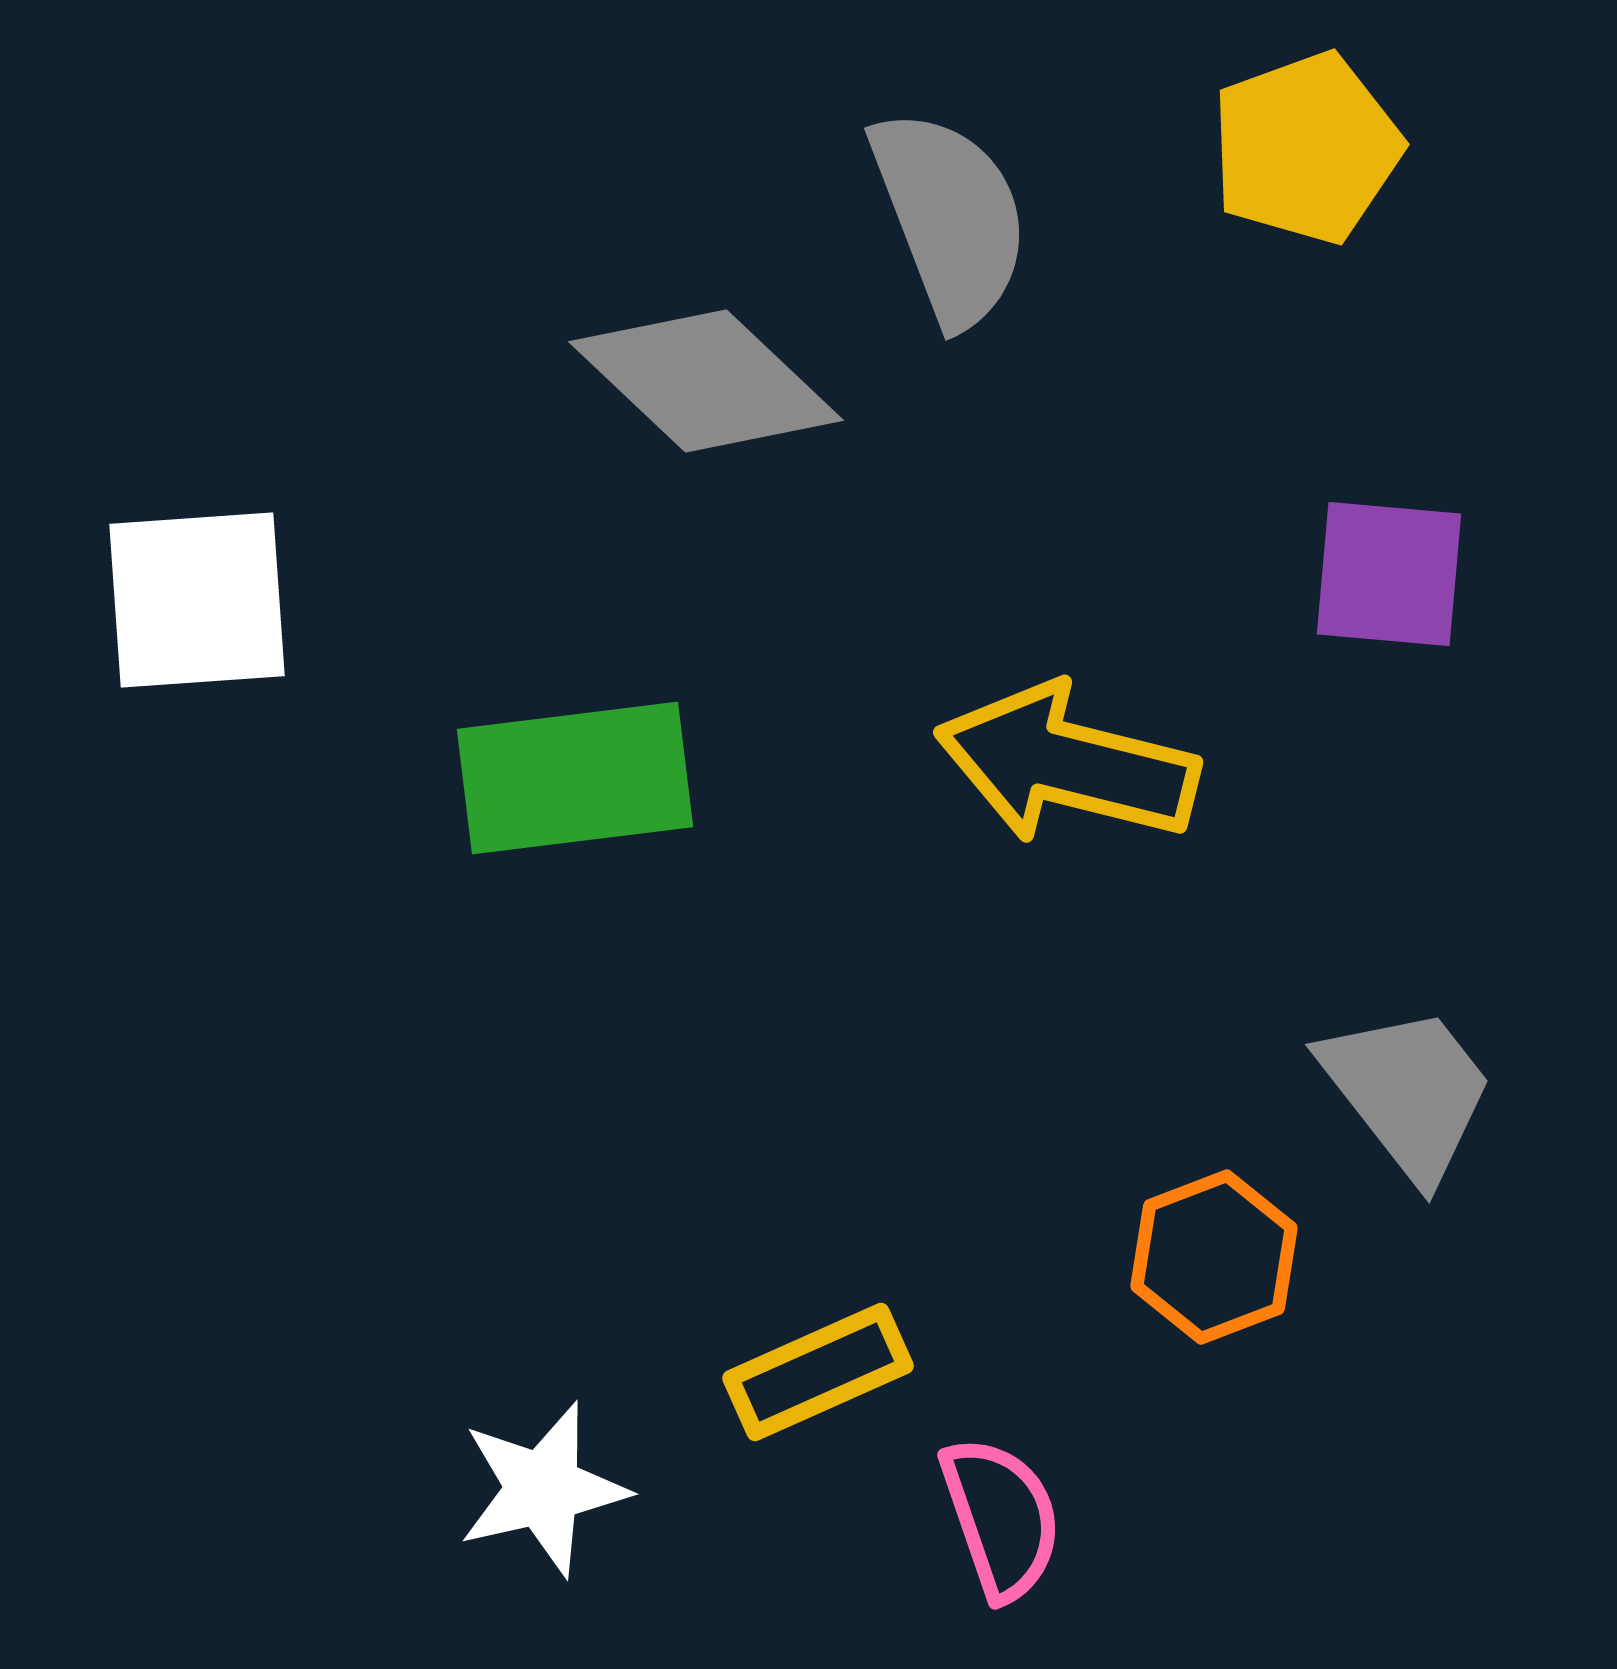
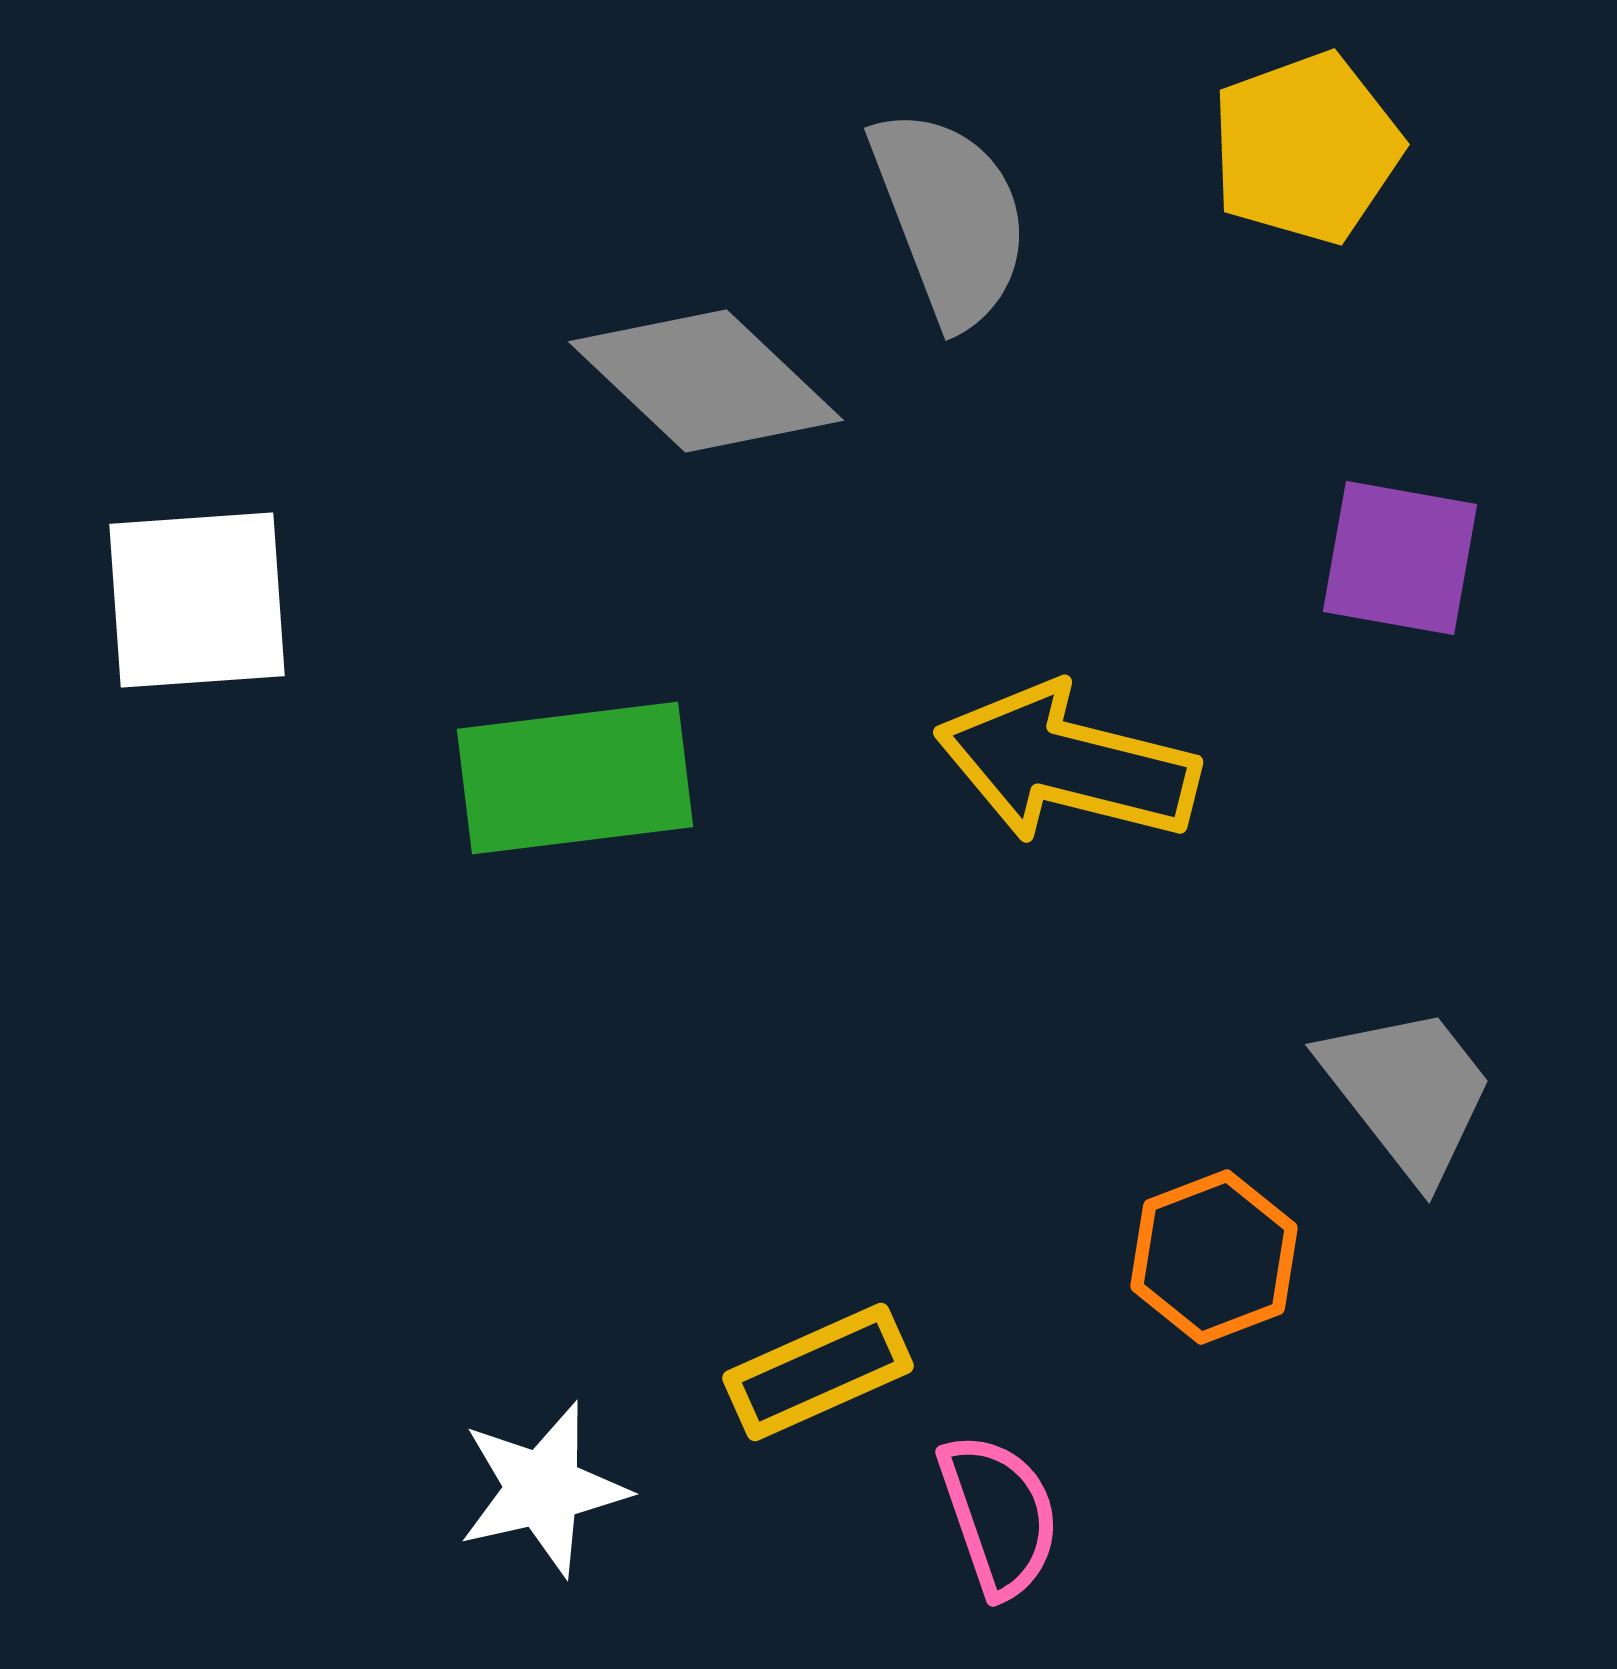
purple square: moved 11 px right, 16 px up; rotated 5 degrees clockwise
pink semicircle: moved 2 px left, 3 px up
